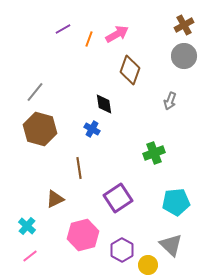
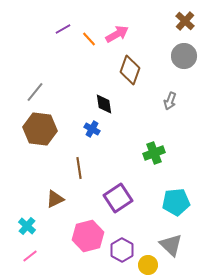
brown cross: moved 1 px right, 4 px up; rotated 18 degrees counterclockwise
orange line: rotated 63 degrees counterclockwise
brown hexagon: rotated 8 degrees counterclockwise
pink hexagon: moved 5 px right, 1 px down
